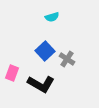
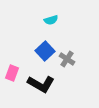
cyan semicircle: moved 1 px left, 3 px down
